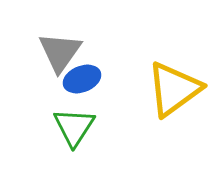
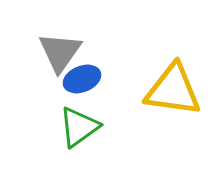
yellow triangle: moved 1 px left, 1 px down; rotated 44 degrees clockwise
green triangle: moved 5 px right; rotated 21 degrees clockwise
